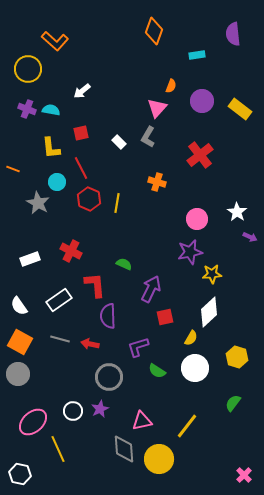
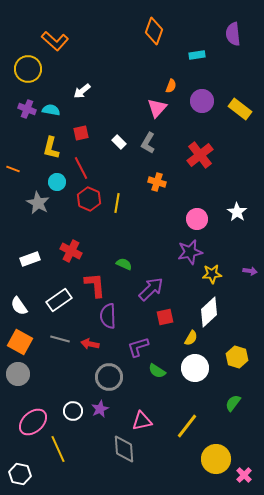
gray L-shape at (148, 137): moved 6 px down
yellow L-shape at (51, 148): rotated 20 degrees clockwise
purple arrow at (250, 237): moved 34 px down; rotated 16 degrees counterclockwise
purple arrow at (151, 289): rotated 20 degrees clockwise
yellow circle at (159, 459): moved 57 px right
